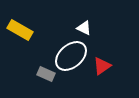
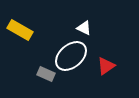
red triangle: moved 4 px right
